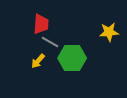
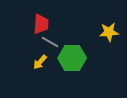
yellow arrow: moved 2 px right, 1 px down
